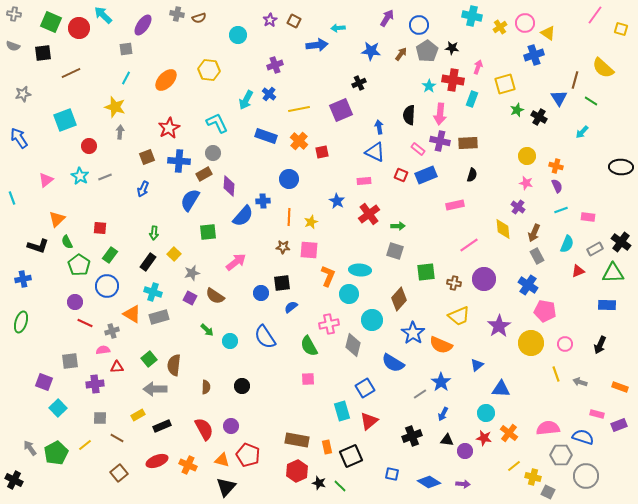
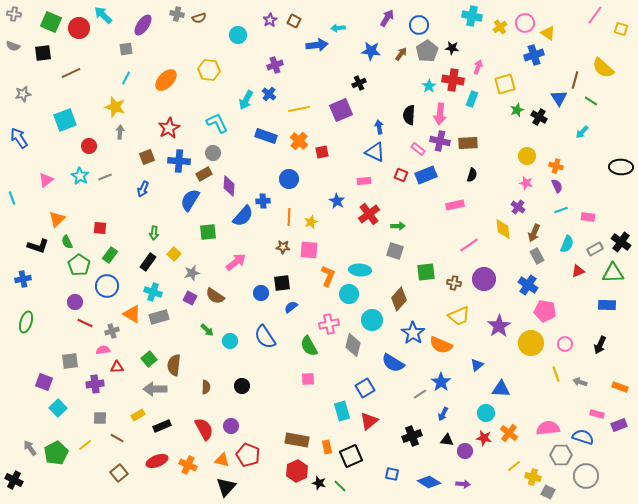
green ellipse at (21, 322): moved 5 px right
